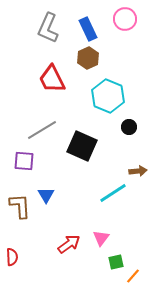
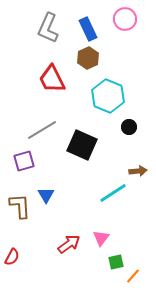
black square: moved 1 px up
purple square: rotated 20 degrees counterclockwise
red semicircle: rotated 30 degrees clockwise
